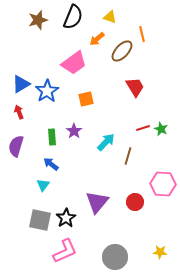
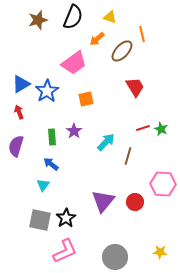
purple triangle: moved 6 px right, 1 px up
